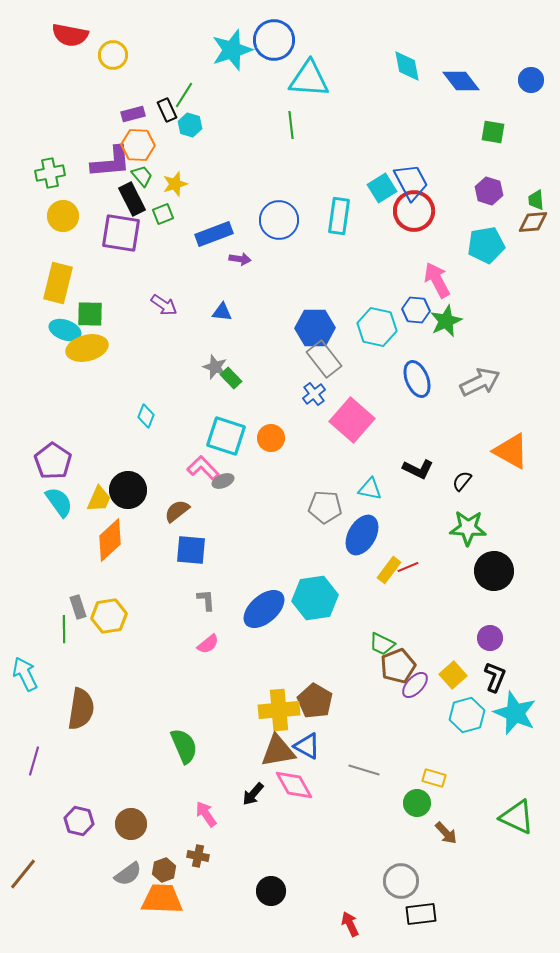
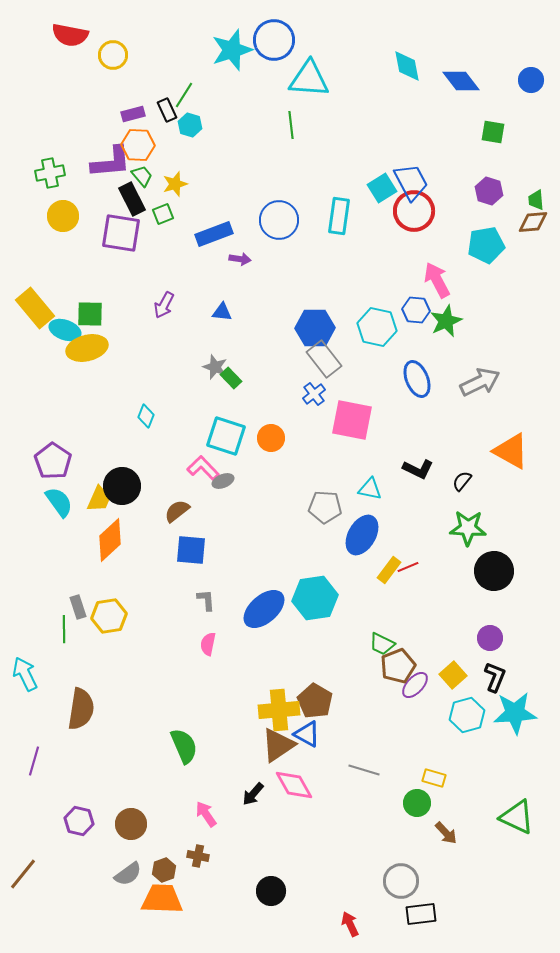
yellow rectangle at (58, 283): moved 23 px left, 25 px down; rotated 54 degrees counterclockwise
purple arrow at (164, 305): rotated 84 degrees clockwise
pink square at (352, 420): rotated 30 degrees counterclockwise
black circle at (128, 490): moved 6 px left, 4 px up
pink semicircle at (208, 644): rotated 140 degrees clockwise
cyan star at (515, 713): rotated 27 degrees counterclockwise
blue triangle at (307, 746): moved 12 px up
brown triangle at (278, 751): moved 6 px up; rotated 24 degrees counterclockwise
